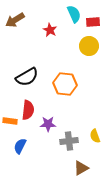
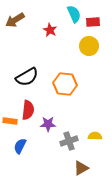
yellow semicircle: rotated 112 degrees clockwise
gray cross: rotated 12 degrees counterclockwise
